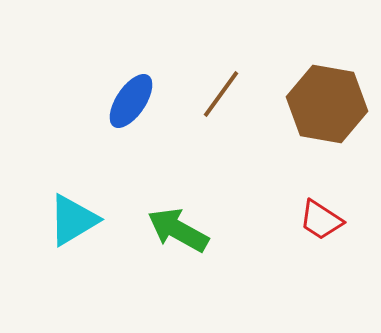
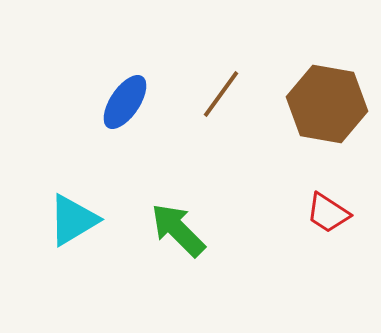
blue ellipse: moved 6 px left, 1 px down
red trapezoid: moved 7 px right, 7 px up
green arrow: rotated 16 degrees clockwise
